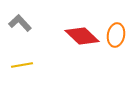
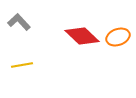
gray L-shape: moved 1 px left, 1 px up
orange ellipse: moved 2 px right, 2 px down; rotated 60 degrees clockwise
